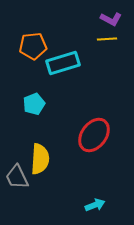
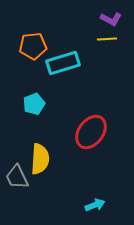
red ellipse: moved 3 px left, 3 px up
